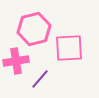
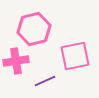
pink square: moved 6 px right, 8 px down; rotated 8 degrees counterclockwise
purple line: moved 5 px right, 2 px down; rotated 25 degrees clockwise
